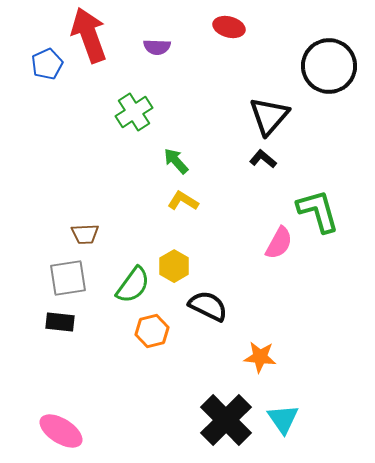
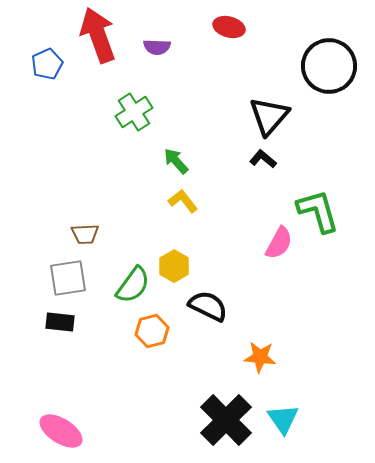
red arrow: moved 9 px right
yellow L-shape: rotated 20 degrees clockwise
